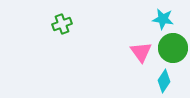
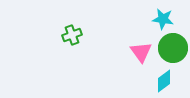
green cross: moved 10 px right, 11 px down
cyan diamond: rotated 20 degrees clockwise
